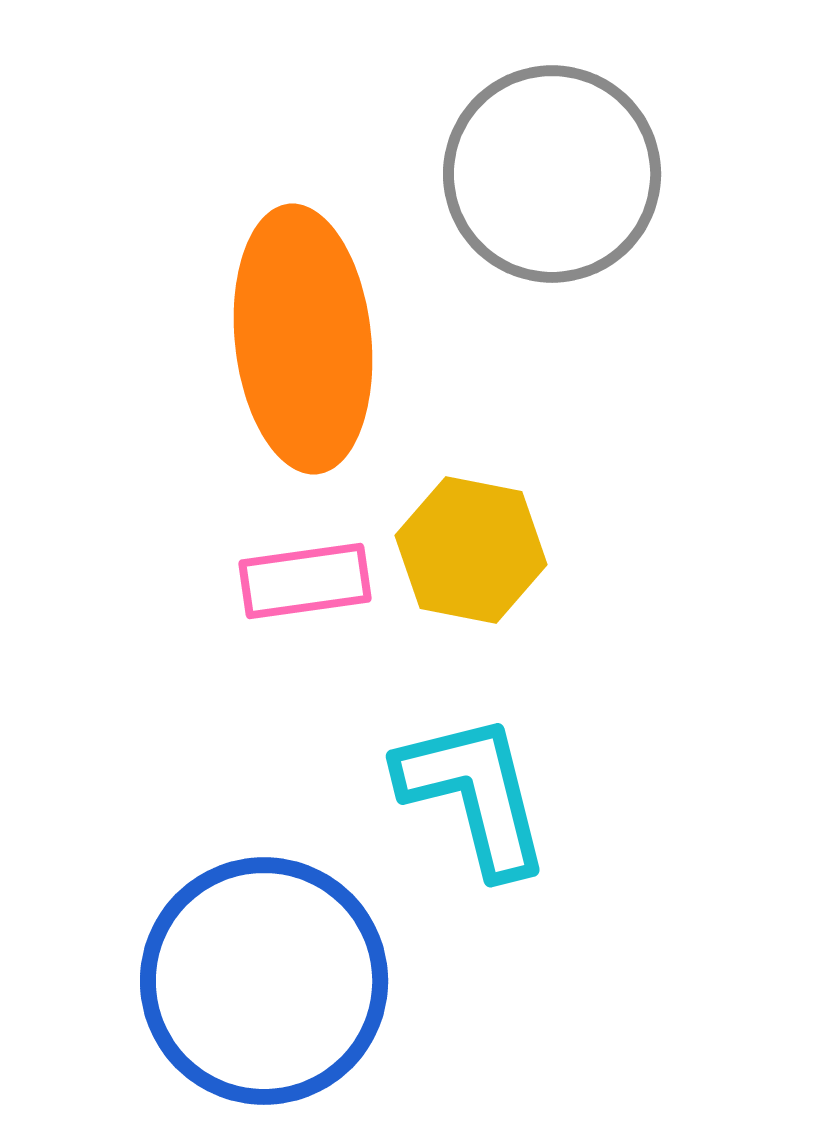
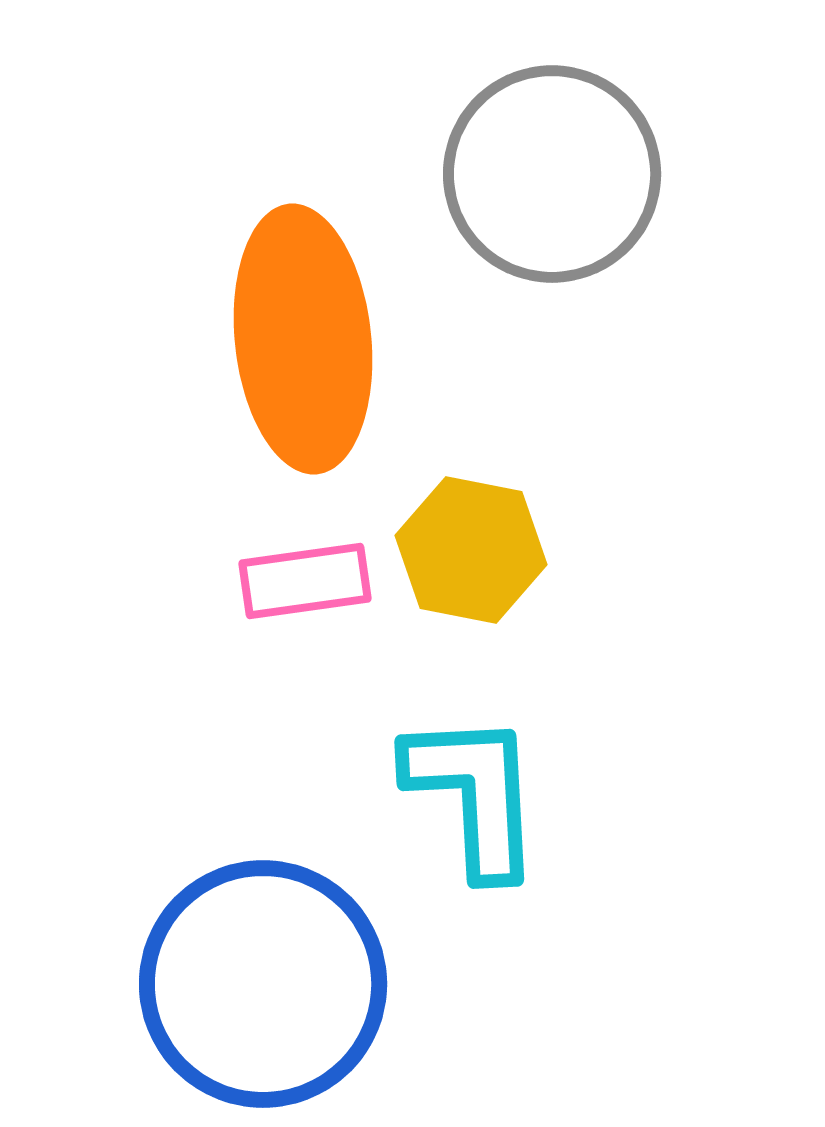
cyan L-shape: rotated 11 degrees clockwise
blue circle: moved 1 px left, 3 px down
